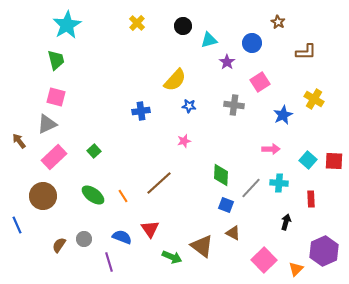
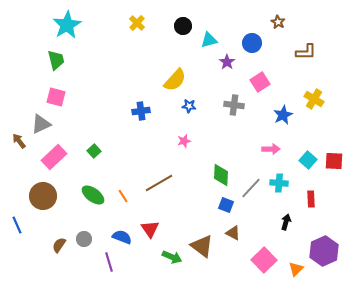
gray triangle at (47, 124): moved 6 px left
brown line at (159, 183): rotated 12 degrees clockwise
